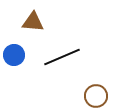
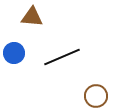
brown triangle: moved 1 px left, 5 px up
blue circle: moved 2 px up
